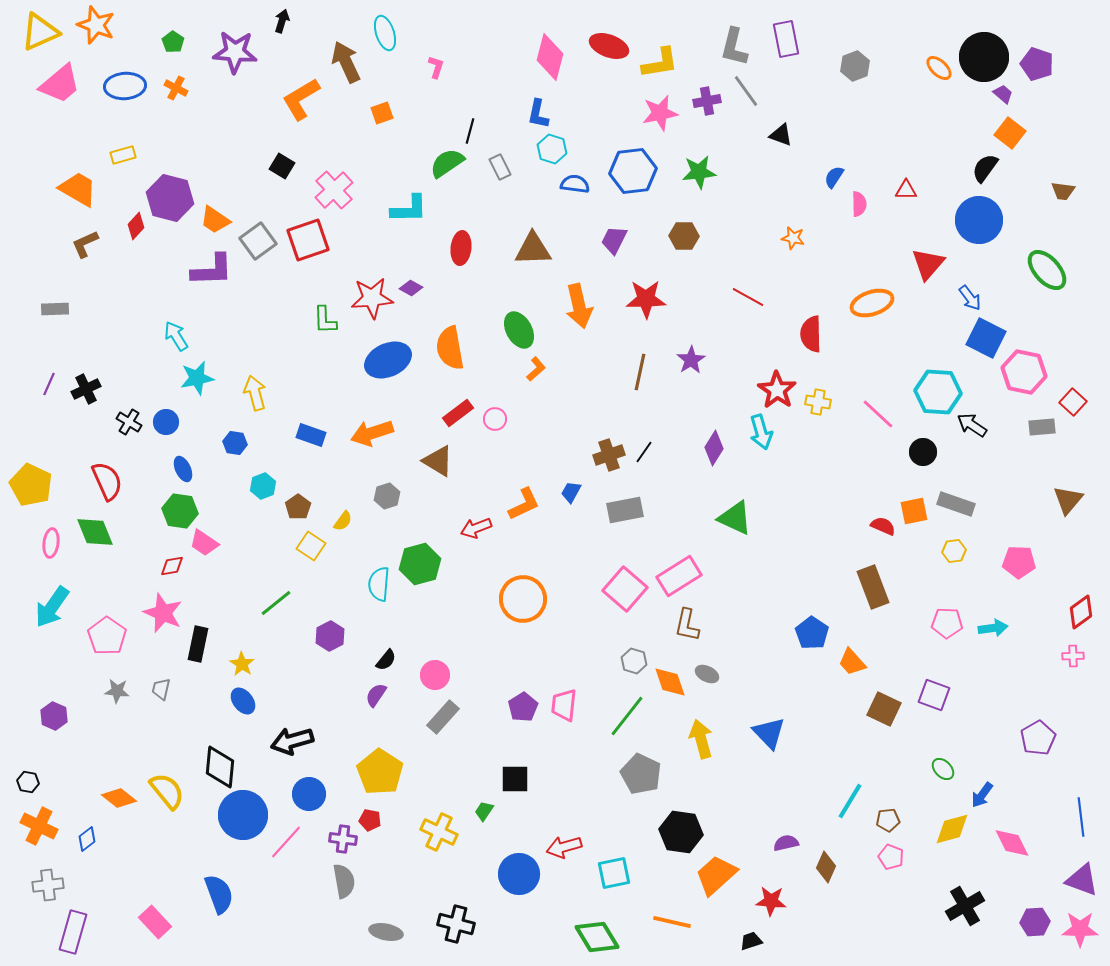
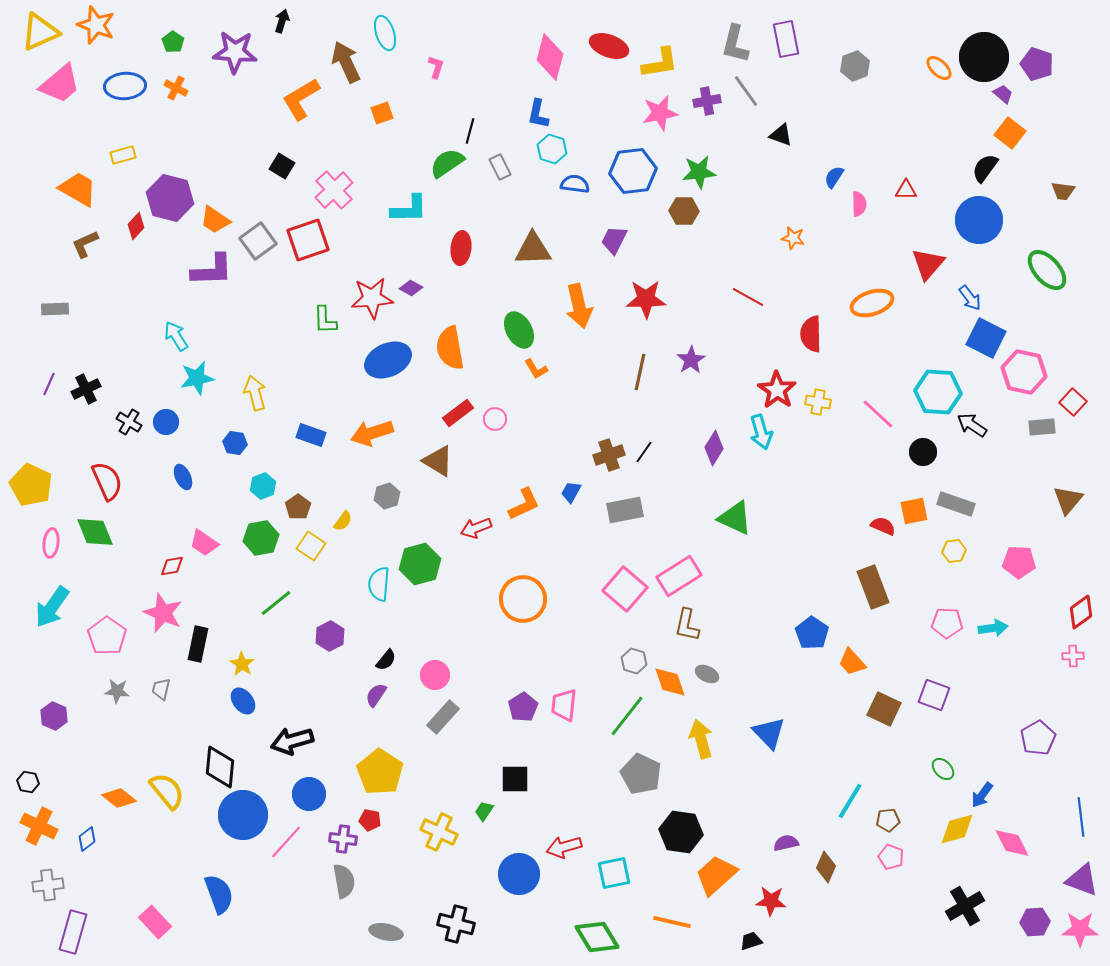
gray L-shape at (734, 47): moved 1 px right, 3 px up
brown hexagon at (684, 236): moved 25 px up
orange L-shape at (536, 369): rotated 100 degrees clockwise
blue ellipse at (183, 469): moved 8 px down
green hexagon at (180, 511): moved 81 px right, 27 px down; rotated 20 degrees counterclockwise
yellow diamond at (952, 829): moved 5 px right
